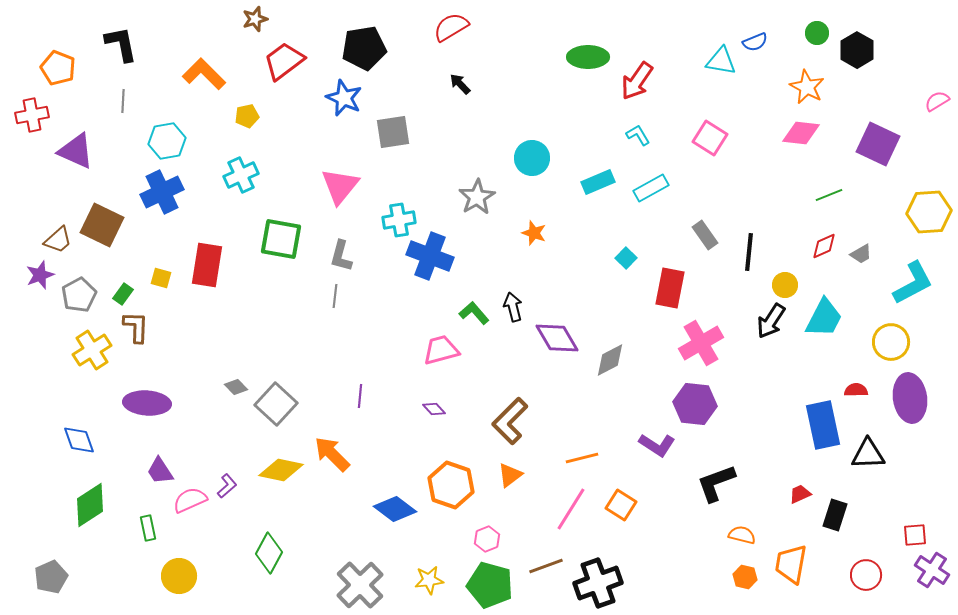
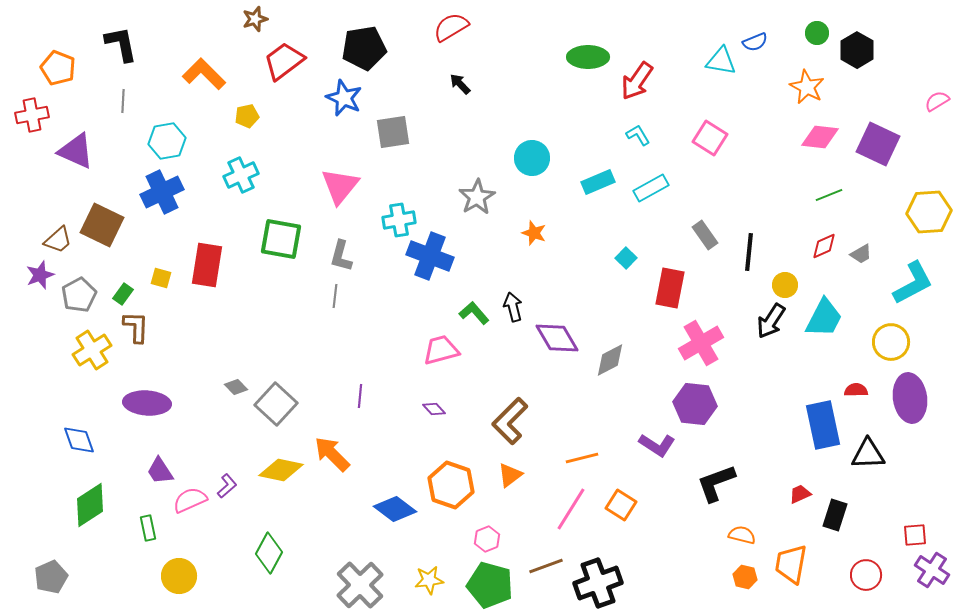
pink diamond at (801, 133): moved 19 px right, 4 px down
